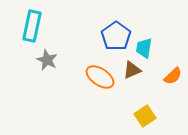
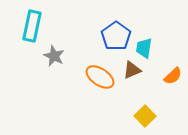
gray star: moved 7 px right, 4 px up
yellow square: rotated 10 degrees counterclockwise
